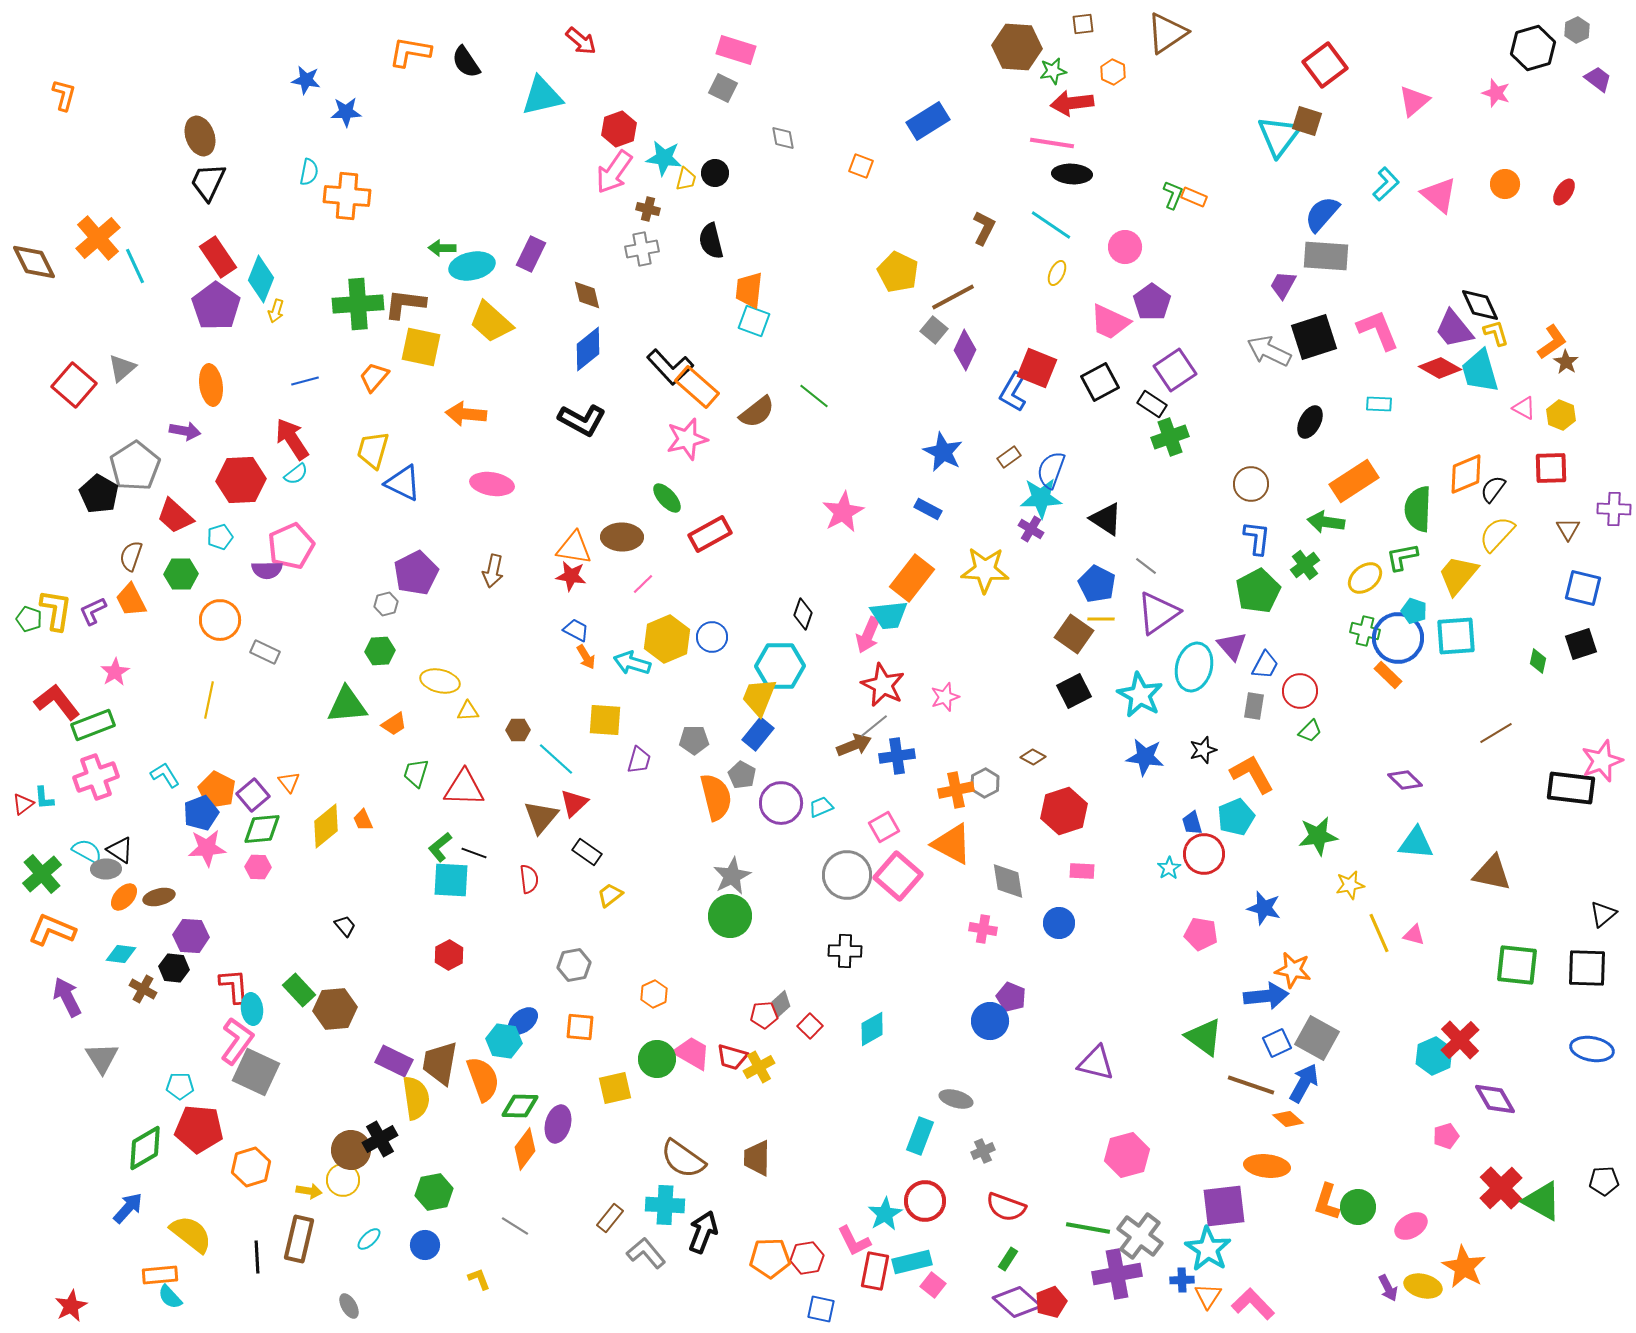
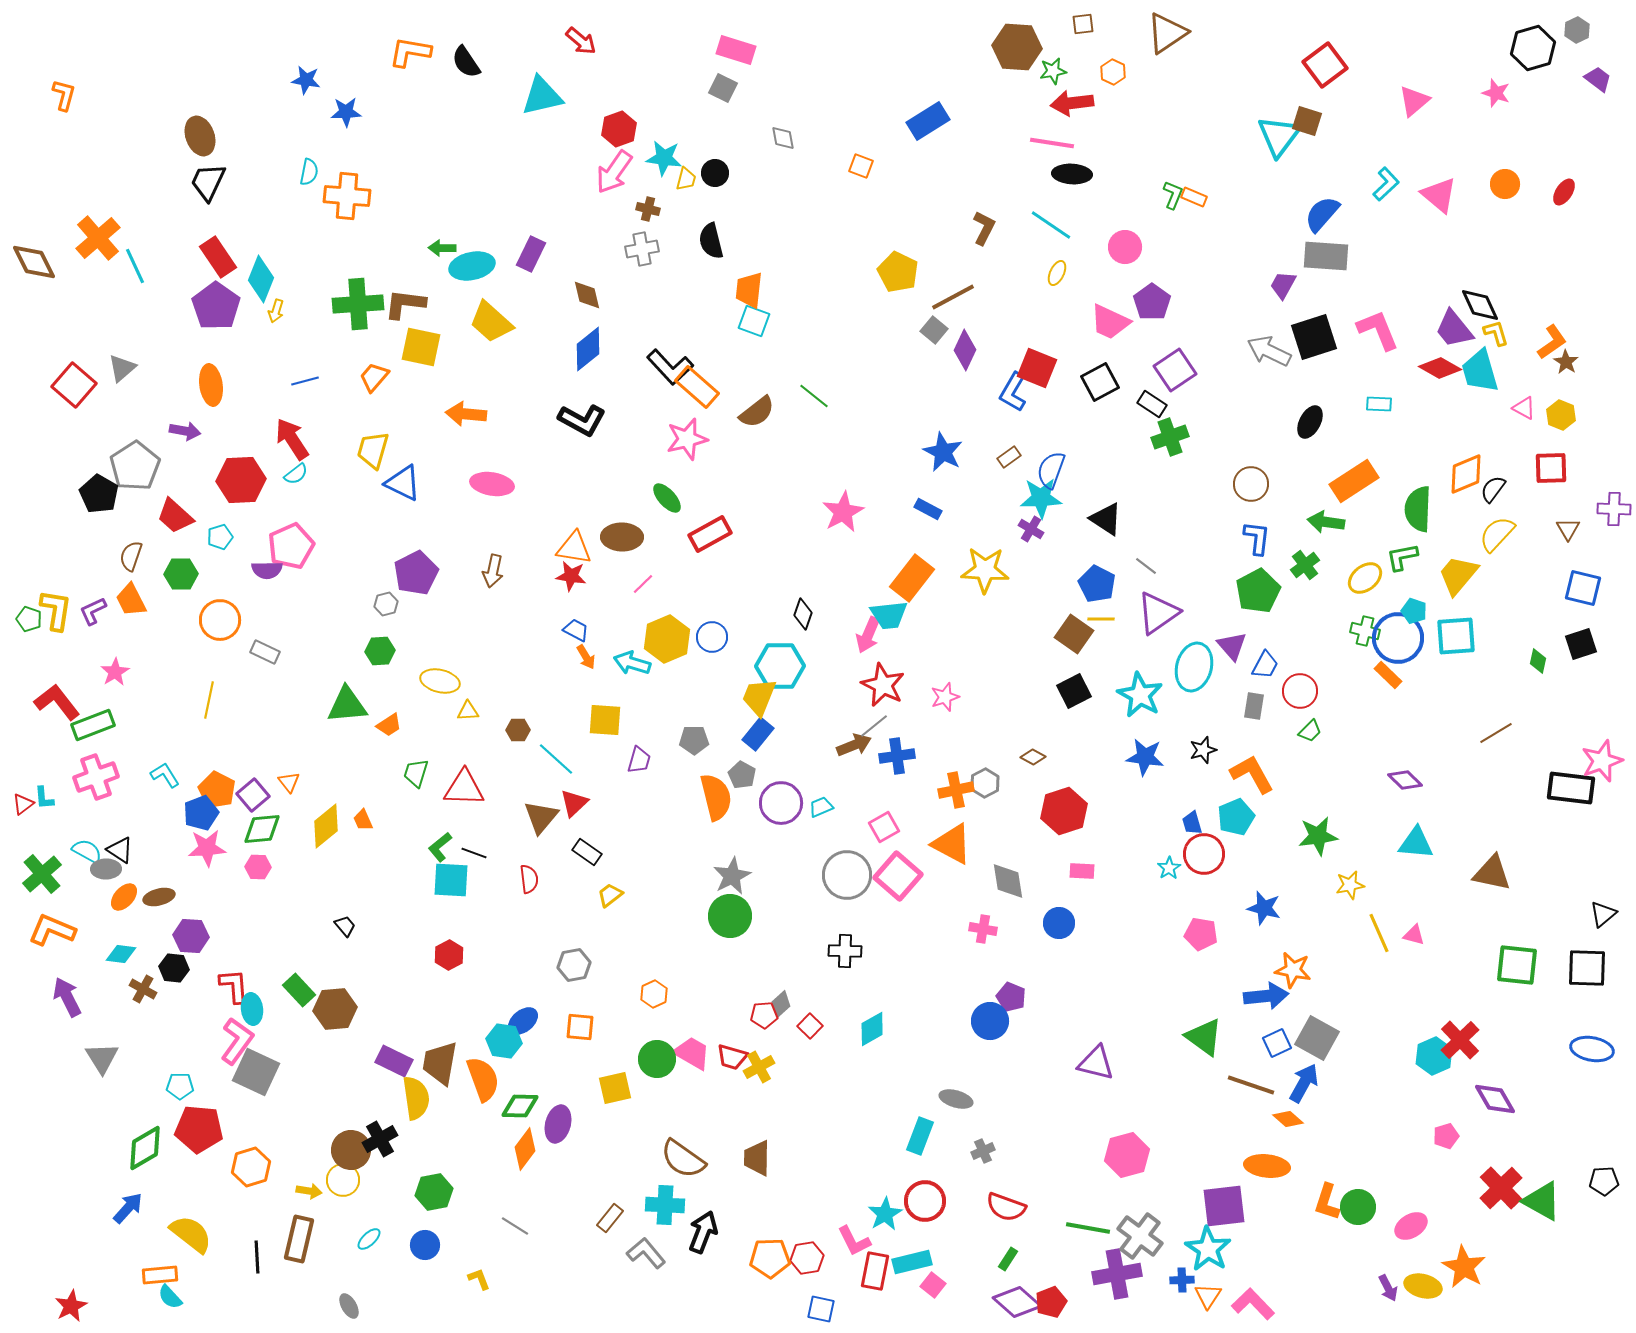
orange trapezoid at (394, 724): moved 5 px left, 1 px down
